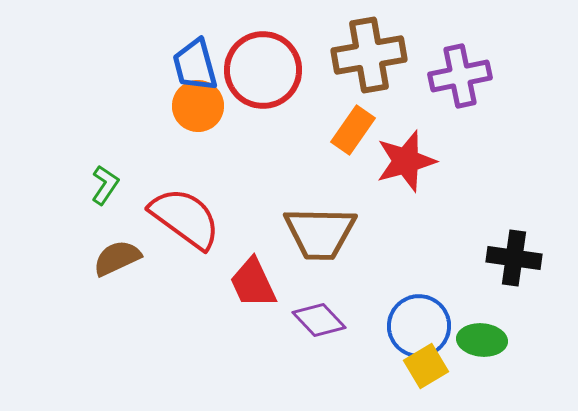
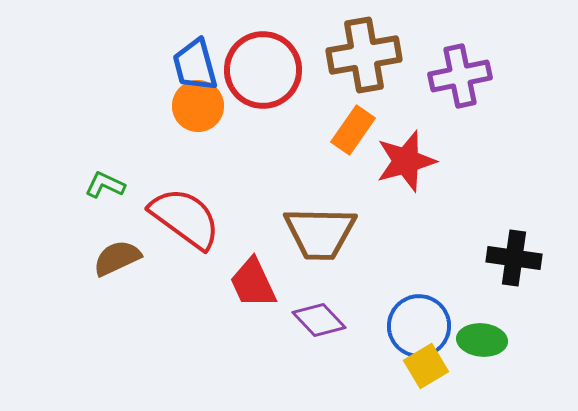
brown cross: moved 5 px left
green L-shape: rotated 99 degrees counterclockwise
